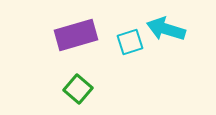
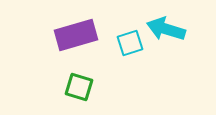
cyan square: moved 1 px down
green square: moved 1 px right, 2 px up; rotated 24 degrees counterclockwise
